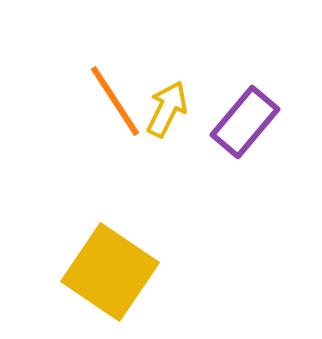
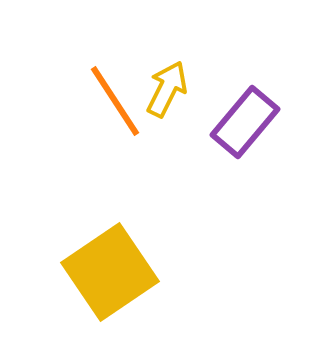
yellow arrow: moved 20 px up
yellow square: rotated 22 degrees clockwise
